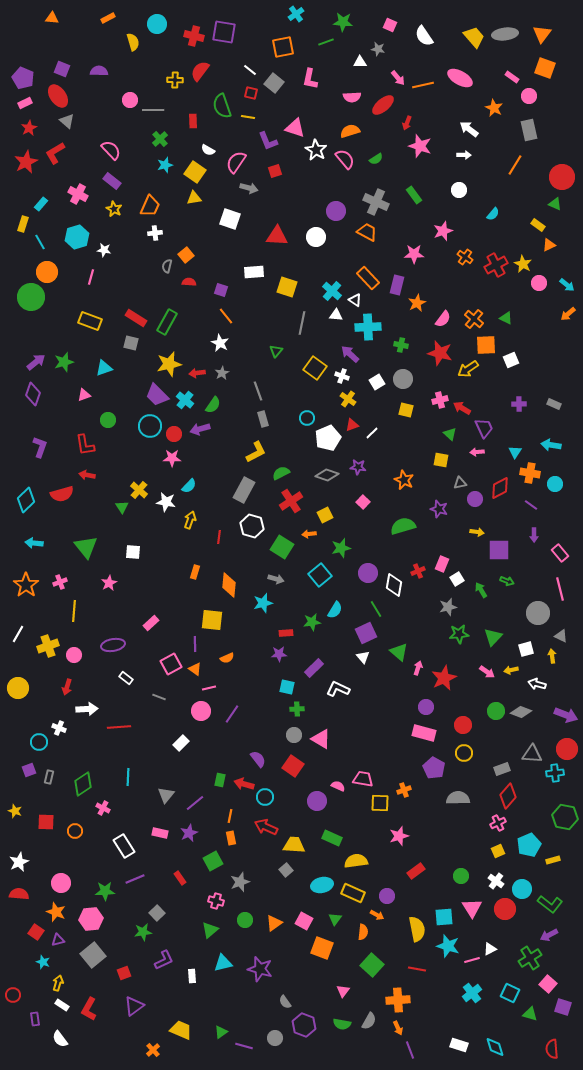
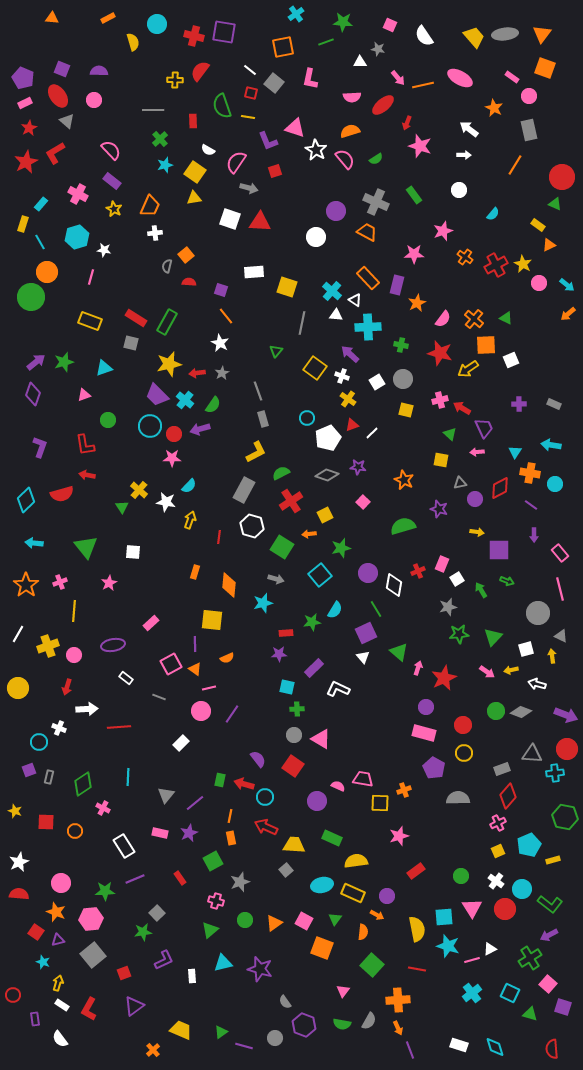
pink circle at (130, 100): moved 36 px left
red triangle at (277, 236): moved 17 px left, 14 px up
